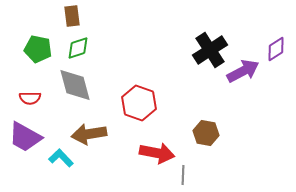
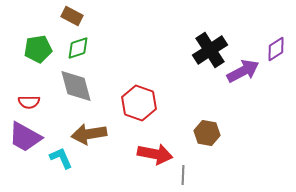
brown rectangle: rotated 55 degrees counterclockwise
green pentagon: rotated 20 degrees counterclockwise
gray diamond: moved 1 px right, 1 px down
red semicircle: moved 1 px left, 4 px down
brown hexagon: moved 1 px right
red arrow: moved 2 px left, 1 px down
cyan L-shape: rotated 20 degrees clockwise
